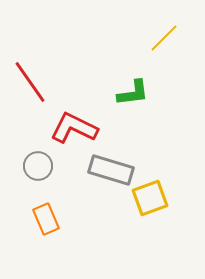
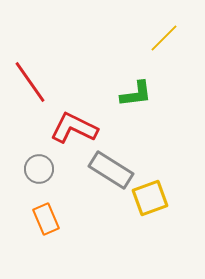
green L-shape: moved 3 px right, 1 px down
gray circle: moved 1 px right, 3 px down
gray rectangle: rotated 15 degrees clockwise
